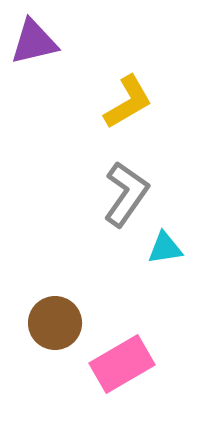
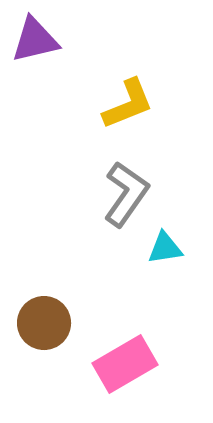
purple triangle: moved 1 px right, 2 px up
yellow L-shape: moved 2 px down; rotated 8 degrees clockwise
brown circle: moved 11 px left
pink rectangle: moved 3 px right
